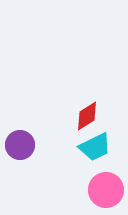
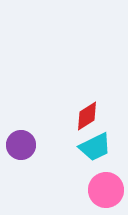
purple circle: moved 1 px right
